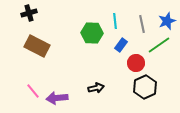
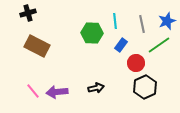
black cross: moved 1 px left
purple arrow: moved 6 px up
